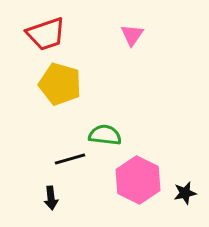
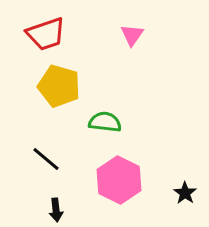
yellow pentagon: moved 1 px left, 2 px down
green semicircle: moved 13 px up
black line: moved 24 px left; rotated 56 degrees clockwise
pink hexagon: moved 19 px left
black star: rotated 25 degrees counterclockwise
black arrow: moved 5 px right, 12 px down
